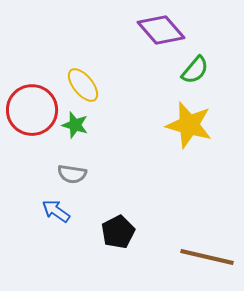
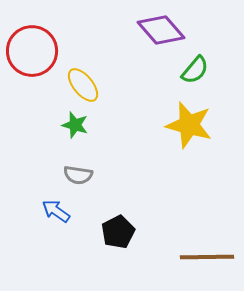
red circle: moved 59 px up
gray semicircle: moved 6 px right, 1 px down
brown line: rotated 14 degrees counterclockwise
